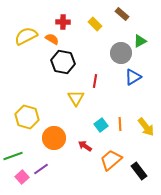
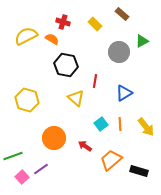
red cross: rotated 16 degrees clockwise
green triangle: moved 2 px right
gray circle: moved 2 px left, 1 px up
black hexagon: moved 3 px right, 3 px down
blue triangle: moved 9 px left, 16 px down
yellow triangle: rotated 18 degrees counterclockwise
yellow hexagon: moved 17 px up
cyan square: moved 1 px up
black rectangle: rotated 36 degrees counterclockwise
